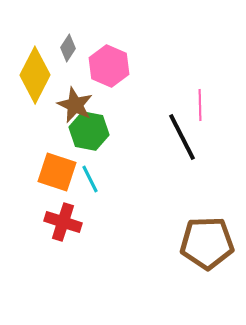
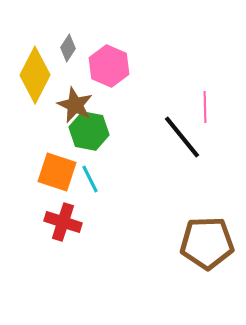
pink line: moved 5 px right, 2 px down
black line: rotated 12 degrees counterclockwise
